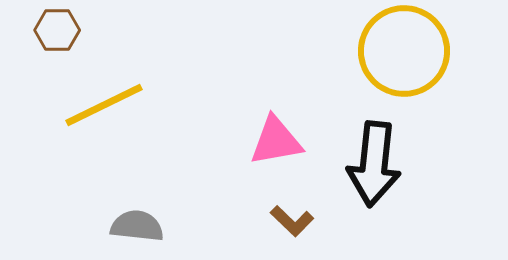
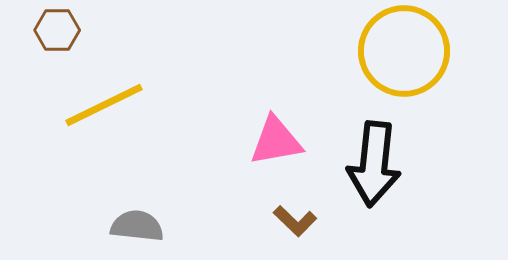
brown L-shape: moved 3 px right
